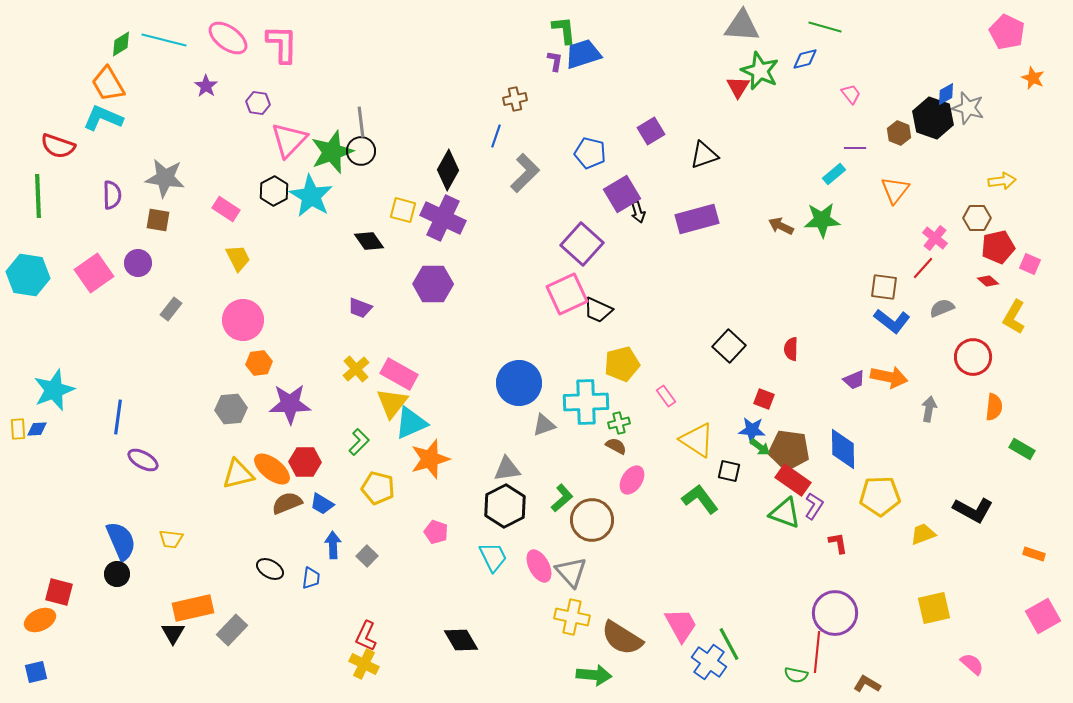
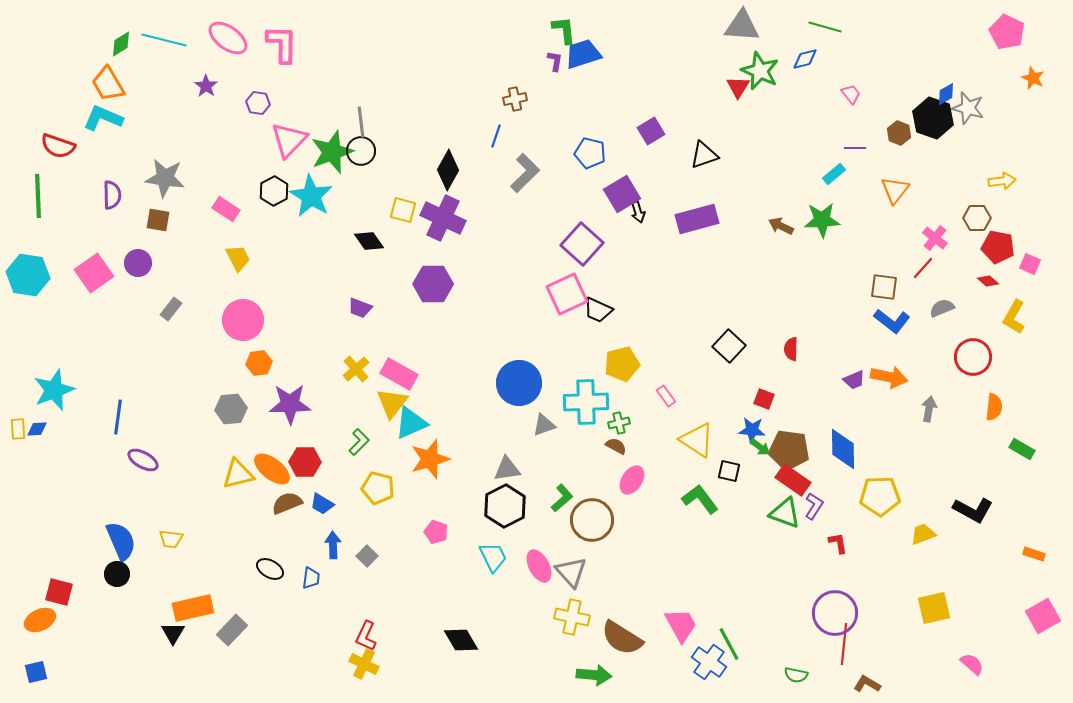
red pentagon at (998, 247): rotated 24 degrees clockwise
red line at (817, 652): moved 27 px right, 8 px up
